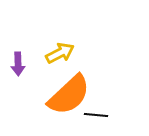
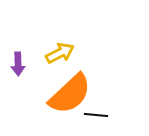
orange semicircle: moved 1 px right, 1 px up
